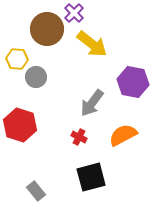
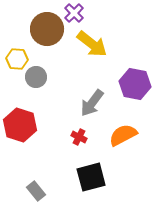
purple hexagon: moved 2 px right, 2 px down
